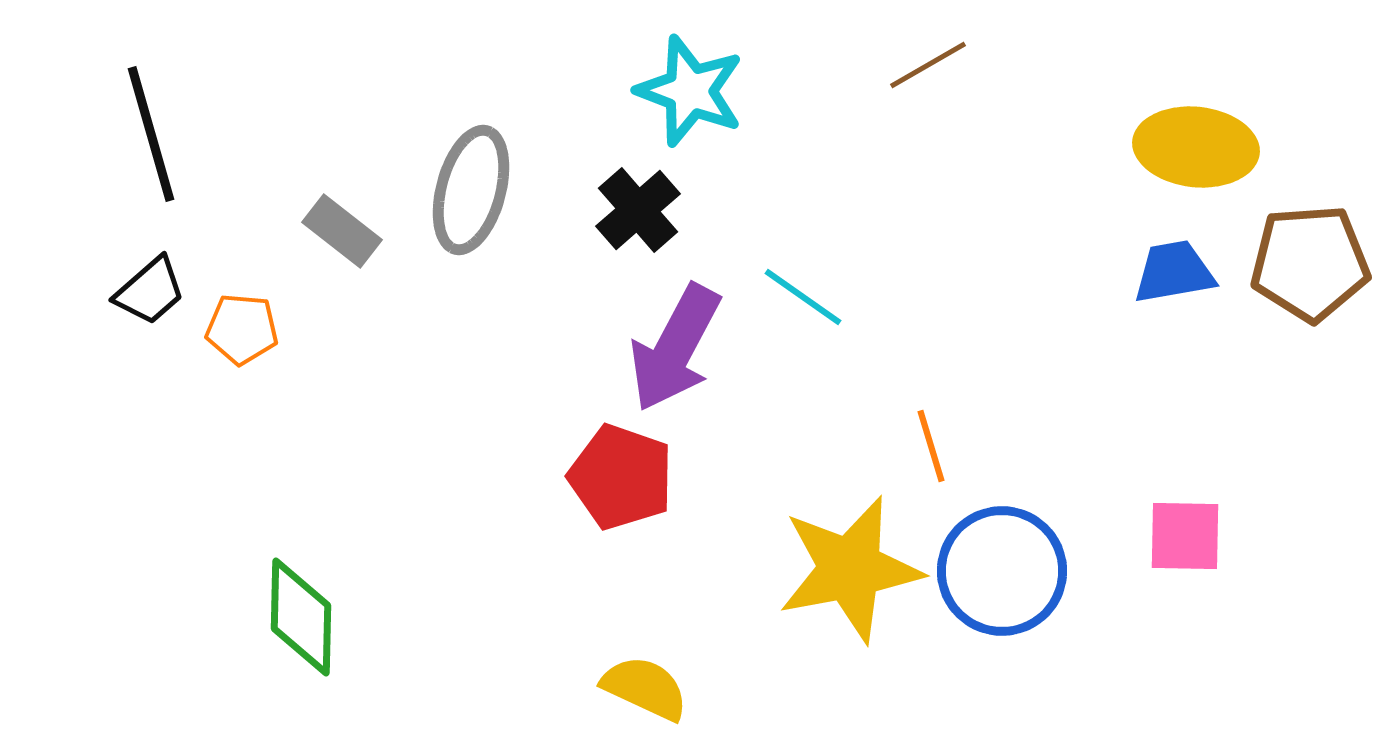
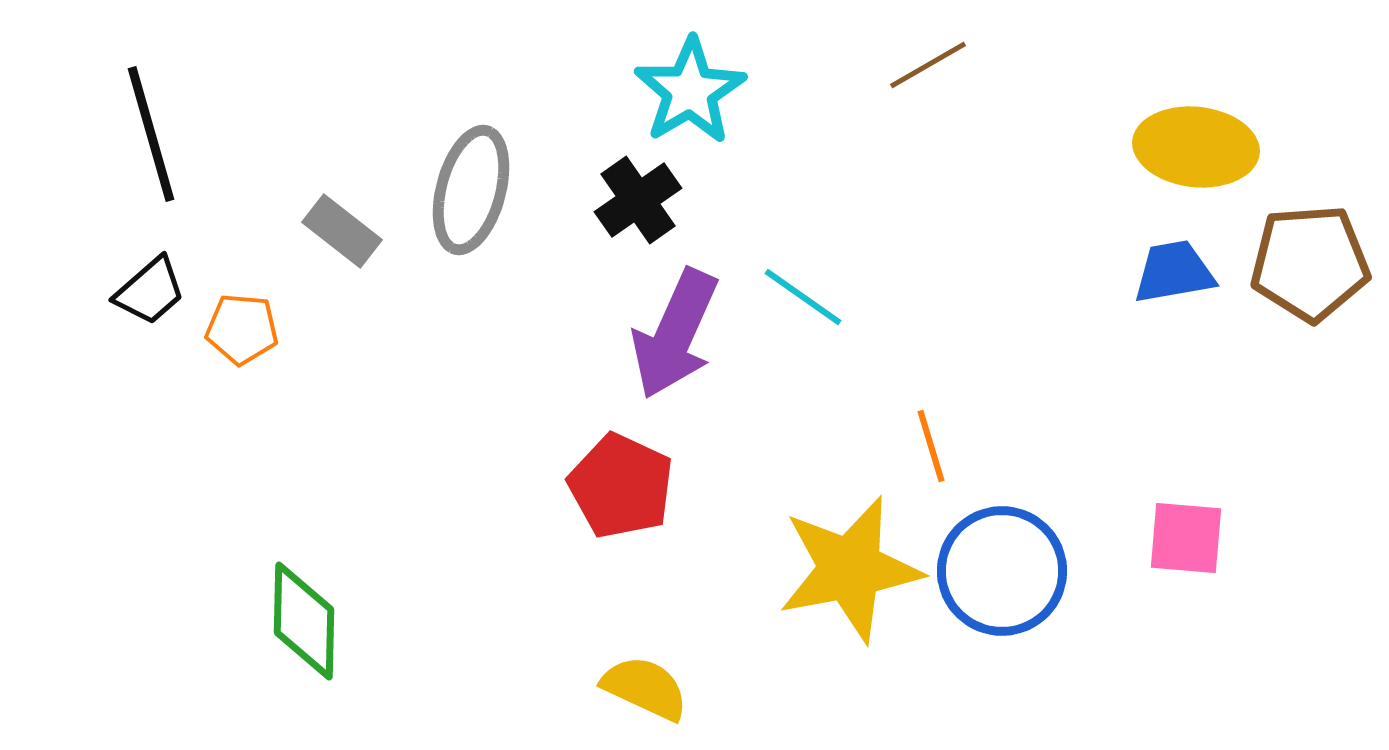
cyan star: rotated 20 degrees clockwise
black cross: moved 10 px up; rotated 6 degrees clockwise
purple arrow: moved 14 px up; rotated 4 degrees counterclockwise
red pentagon: moved 9 px down; rotated 6 degrees clockwise
pink square: moved 1 px right, 2 px down; rotated 4 degrees clockwise
green diamond: moved 3 px right, 4 px down
